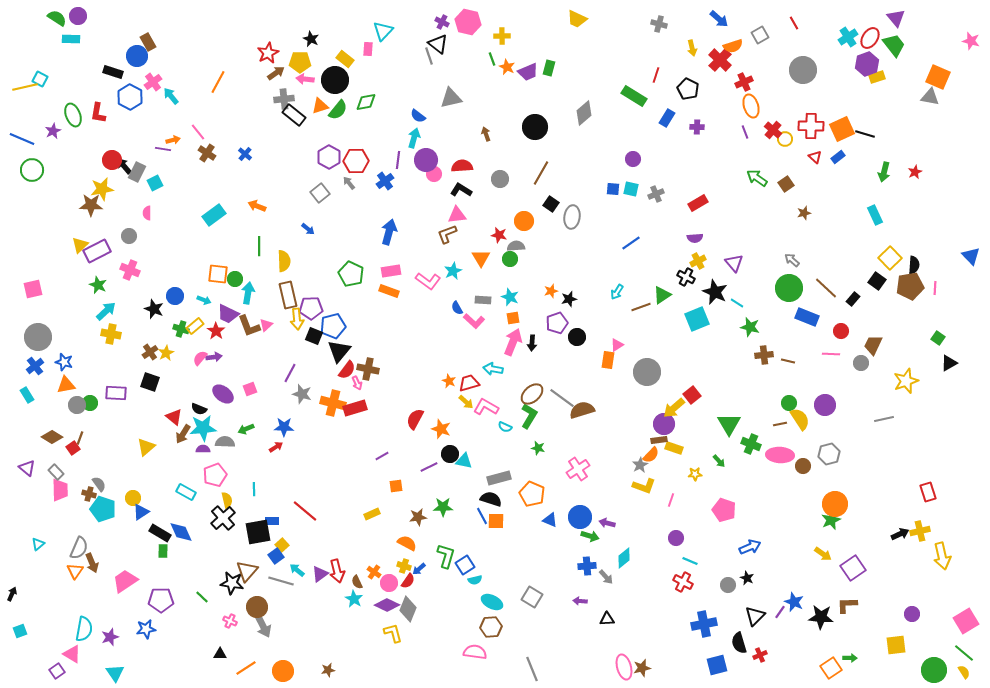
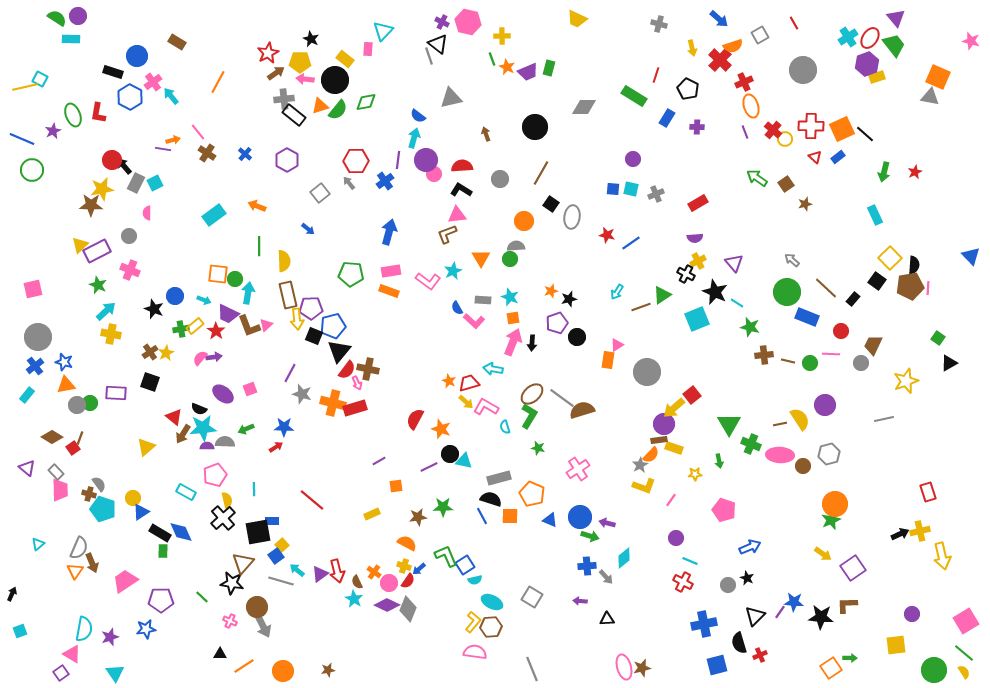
brown rectangle at (148, 42): moved 29 px right; rotated 30 degrees counterclockwise
gray diamond at (584, 113): moved 6 px up; rotated 40 degrees clockwise
black line at (865, 134): rotated 24 degrees clockwise
purple hexagon at (329, 157): moved 42 px left, 3 px down
gray rectangle at (137, 172): moved 1 px left, 11 px down
brown star at (804, 213): moved 1 px right, 9 px up
red star at (499, 235): moved 108 px right
green pentagon at (351, 274): rotated 20 degrees counterclockwise
black cross at (686, 277): moved 3 px up
green circle at (789, 288): moved 2 px left, 4 px down
pink line at (935, 288): moved 7 px left
green cross at (181, 329): rotated 28 degrees counterclockwise
cyan rectangle at (27, 395): rotated 70 degrees clockwise
green circle at (789, 403): moved 21 px right, 40 px up
cyan semicircle at (505, 427): rotated 48 degrees clockwise
purple semicircle at (203, 449): moved 4 px right, 3 px up
purple line at (382, 456): moved 3 px left, 5 px down
green arrow at (719, 461): rotated 32 degrees clockwise
pink line at (671, 500): rotated 16 degrees clockwise
red line at (305, 511): moved 7 px right, 11 px up
orange square at (496, 521): moved 14 px right, 5 px up
green L-shape at (446, 556): rotated 40 degrees counterclockwise
brown triangle at (247, 571): moved 4 px left, 8 px up
blue star at (794, 602): rotated 18 degrees counterclockwise
yellow L-shape at (393, 633): moved 80 px right, 11 px up; rotated 55 degrees clockwise
orange line at (246, 668): moved 2 px left, 2 px up
purple square at (57, 671): moved 4 px right, 2 px down
